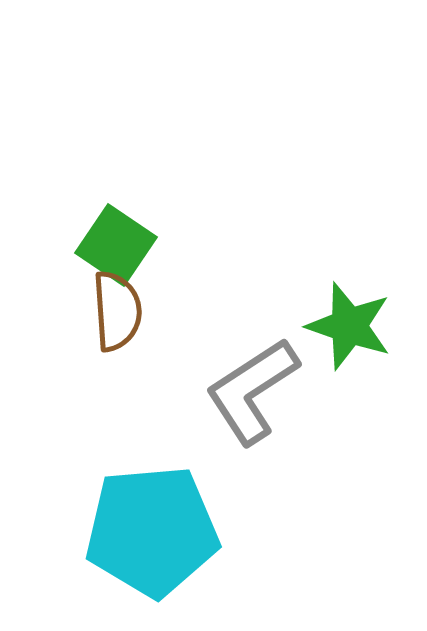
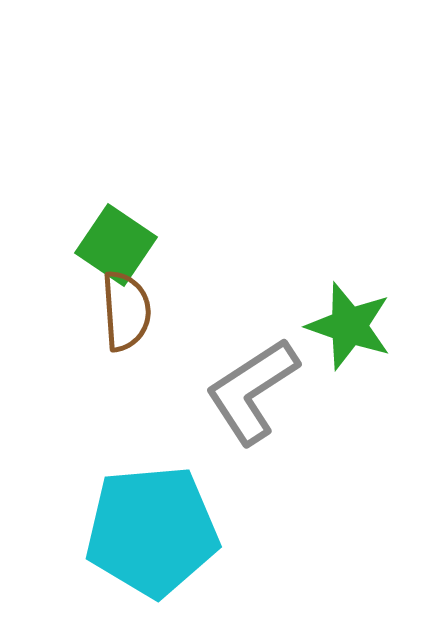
brown semicircle: moved 9 px right
